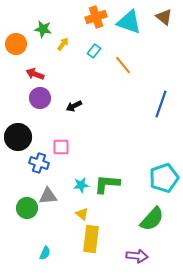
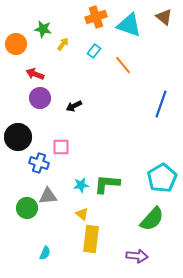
cyan triangle: moved 3 px down
cyan pentagon: moved 2 px left; rotated 12 degrees counterclockwise
